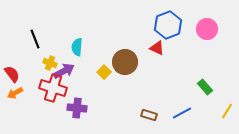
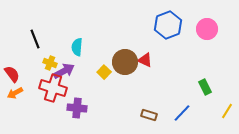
red triangle: moved 12 px left, 12 px down
green rectangle: rotated 14 degrees clockwise
blue line: rotated 18 degrees counterclockwise
